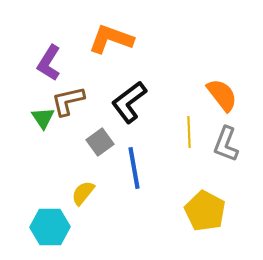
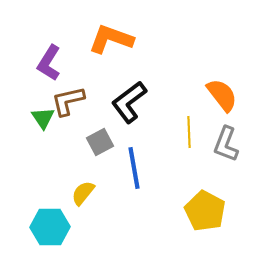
gray square: rotated 8 degrees clockwise
